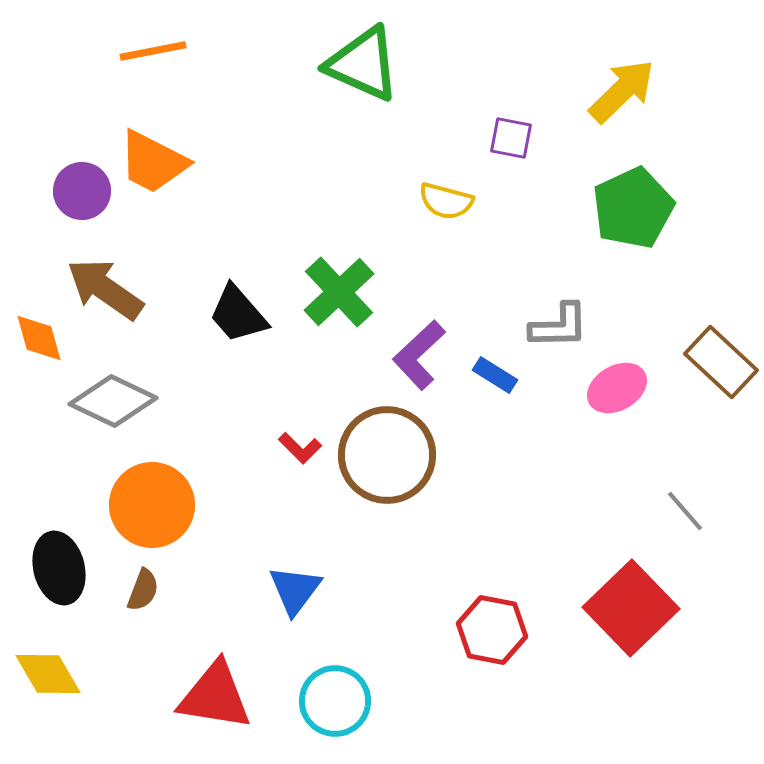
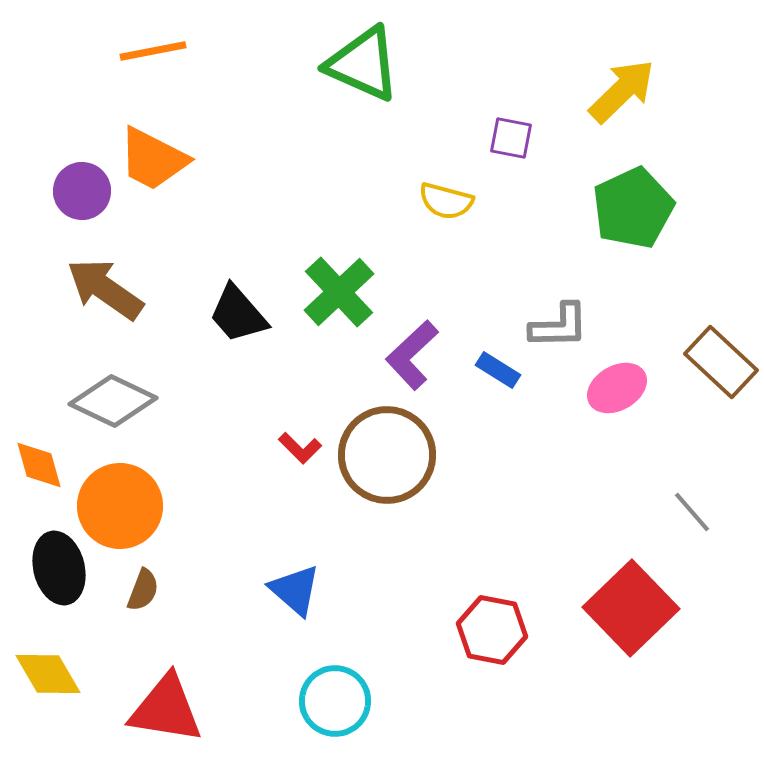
orange trapezoid: moved 3 px up
orange diamond: moved 127 px down
purple L-shape: moved 7 px left
blue rectangle: moved 3 px right, 5 px up
orange circle: moved 32 px left, 1 px down
gray line: moved 7 px right, 1 px down
blue triangle: rotated 26 degrees counterclockwise
red triangle: moved 49 px left, 13 px down
